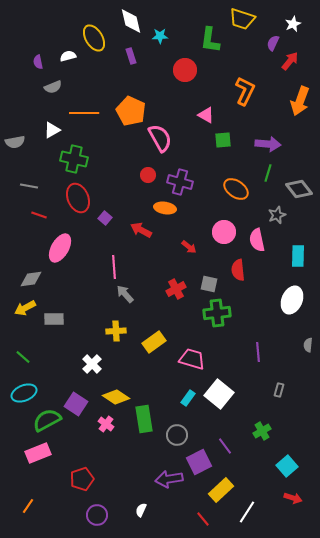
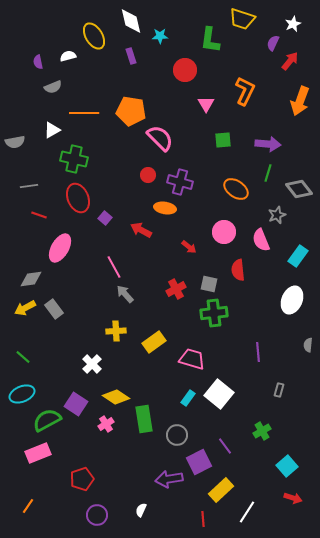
yellow ellipse at (94, 38): moved 2 px up
orange pentagon at (131, 111): rotated 16 degrees counterclockwise
pink triangle at (206, 115): moved 11 px up; rotated 30 degrees clockwise
pink semicircle at (160, 138): rotated 16 degrees counterclockwise
gray line at (29, 186): rotated 18 degrees counterclockwise
pink semicircle at (257, 240): moved 4 px right; rotated 10 degrees counterclockwise
cyan rectangle at (298, 256): rotated 35 degrees clockwise
pink line at (114, 267): rotated 25 degrees counterclockwise
green cross at (217, 313): moved 3 px left
gray rectangle at (54, 319): moved 10 px up; rotated 54 degrees clockwise
cyan ellipse at (24, 393): moved 2 px left, 1 px down
pink cross at (106, 424): rotated 21 degrees clockwise
red line at (203, 519): rotated 35 degrees clockwise
